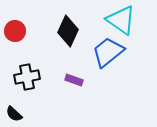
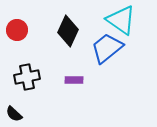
red circle: moved 2 px right, 1 px up
blue trapezoid: moved 1 px left, 4 px up
purple rectangle: rotated 18 degrees counterclockwise
